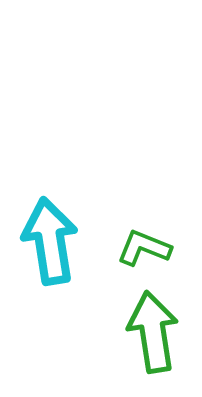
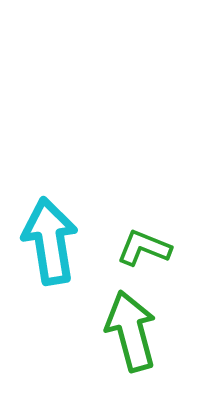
green arrow: moved 22 px left, 1 px up; rotated 6 degrees counterclockwise
